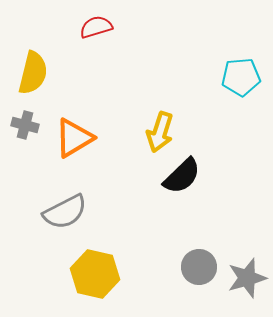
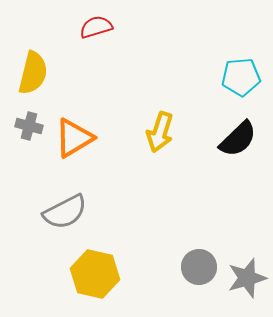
gray cross: moved 4 px right, 1 px down
black semicircle: moved 56 px right, 37 px up
